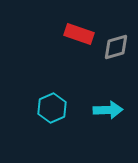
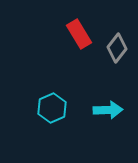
red rectangle: rotated 40 degrees clockwise
gray diamond: moved 1 px right, 1 px down; rotated 36 degrees counterclockwise
